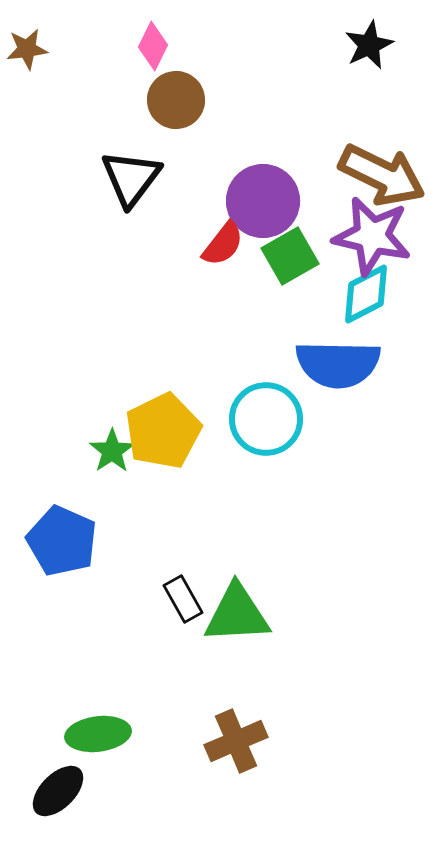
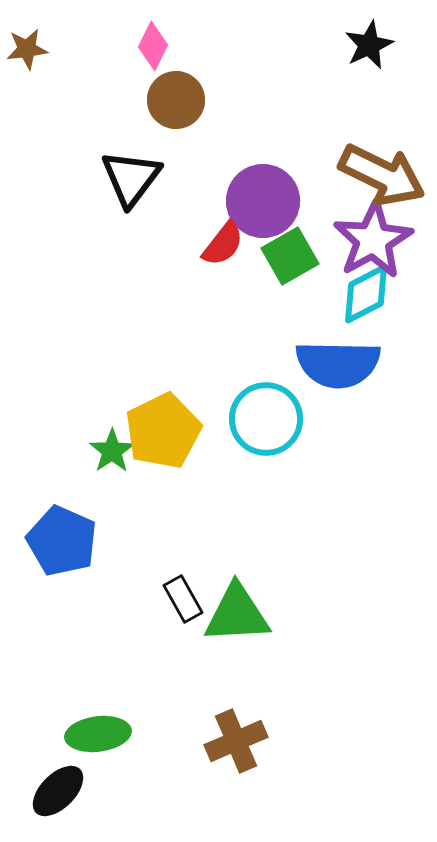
purple star: moved 1 px right, 4 px down; rotated 30 degrees clockwise
